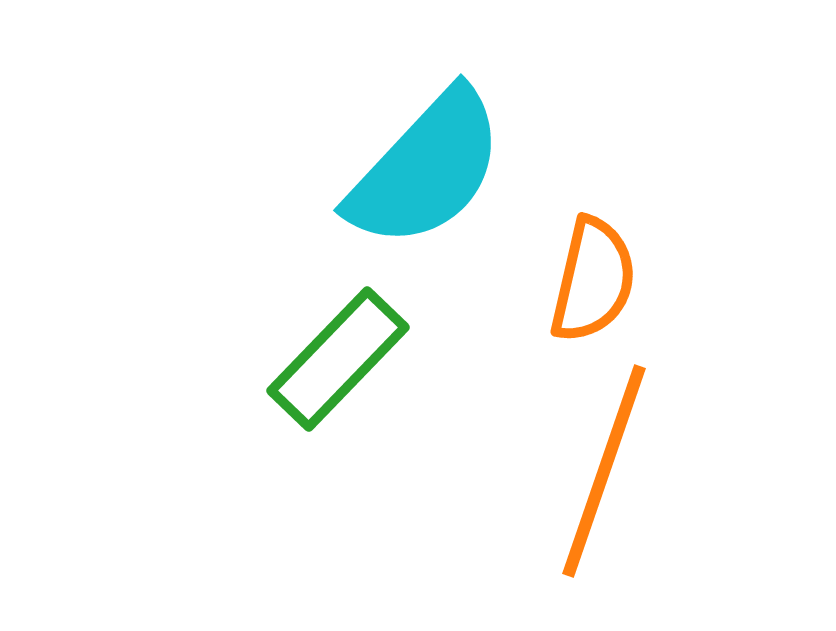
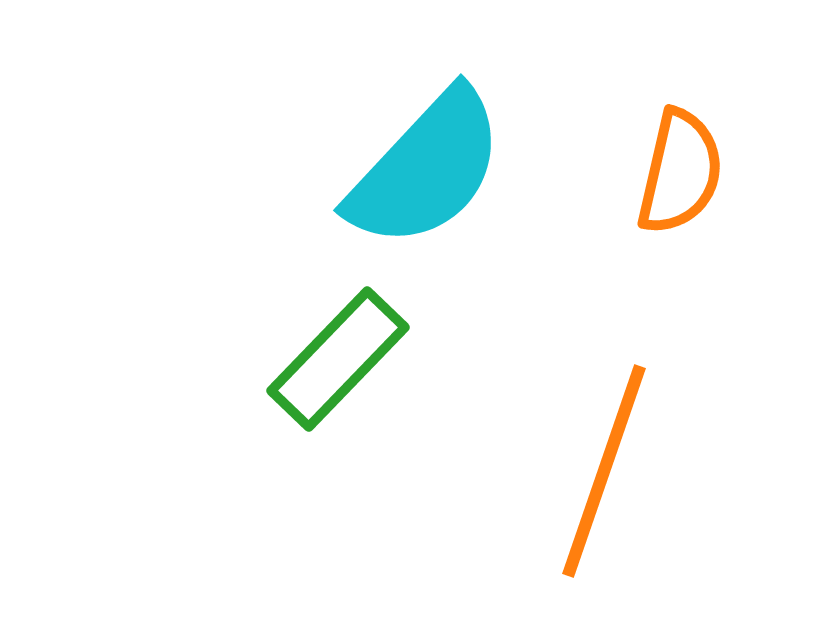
orange semicircle: moved 87 px right, 108 px up
